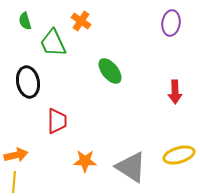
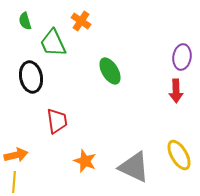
purple ellipse: moved 11 px right, 34 px down
green ellipse: rotated 8 degrees clockwise
black ellipse: moved 3 px right, 5 px up
red arrow: moved 1 px right, 1 px up
red trapezoid: rotated 8 degrees counterclockwise
yellow ellipse: rotated 76 degrees clockwise
orange star: rotated 20 degrees clockwise
gray triangle: moved 3 px right; rotated 8 degrees counterclockwise
